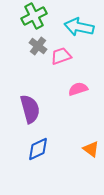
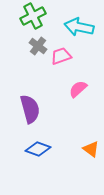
green cross: moved 1 px left
pink semicircle: rotated 24 degrees counterclockwise
blue diamond: rotated 45 degrees clockwise
